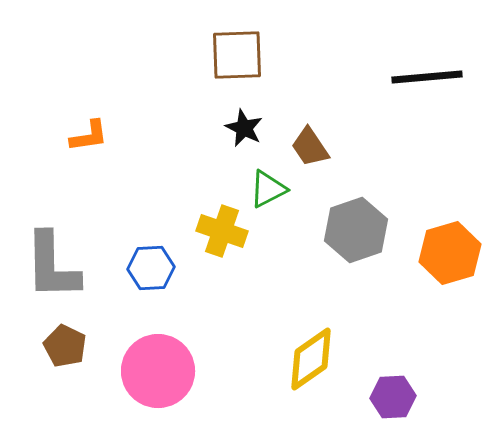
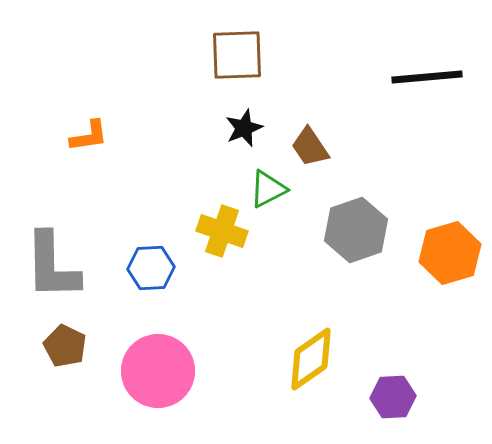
black star: rotated 24 degrees clockwise
